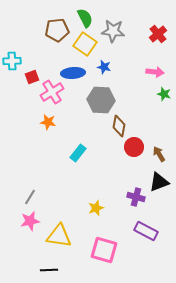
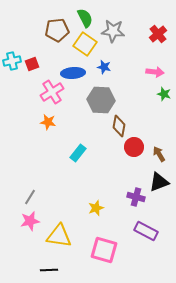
cyan cross: rotated 12 degrees counterclockwise
red square: moved 13 px up
